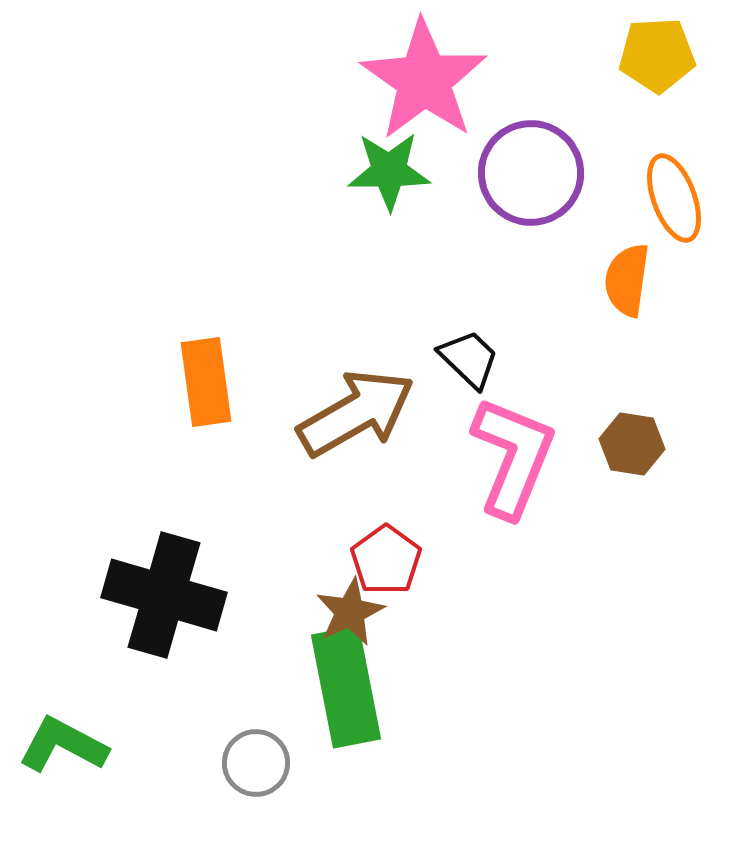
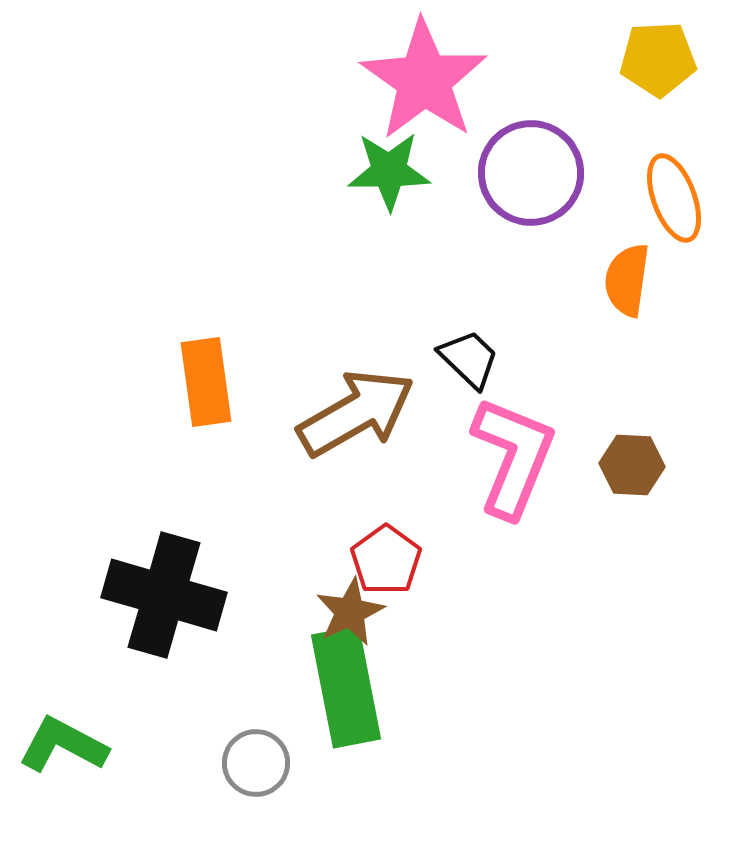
yellow pentagon: moved 1 px right, 4 px down
brown hexagon: moved 21 px down; rotated 6 degrees counterclockwise
